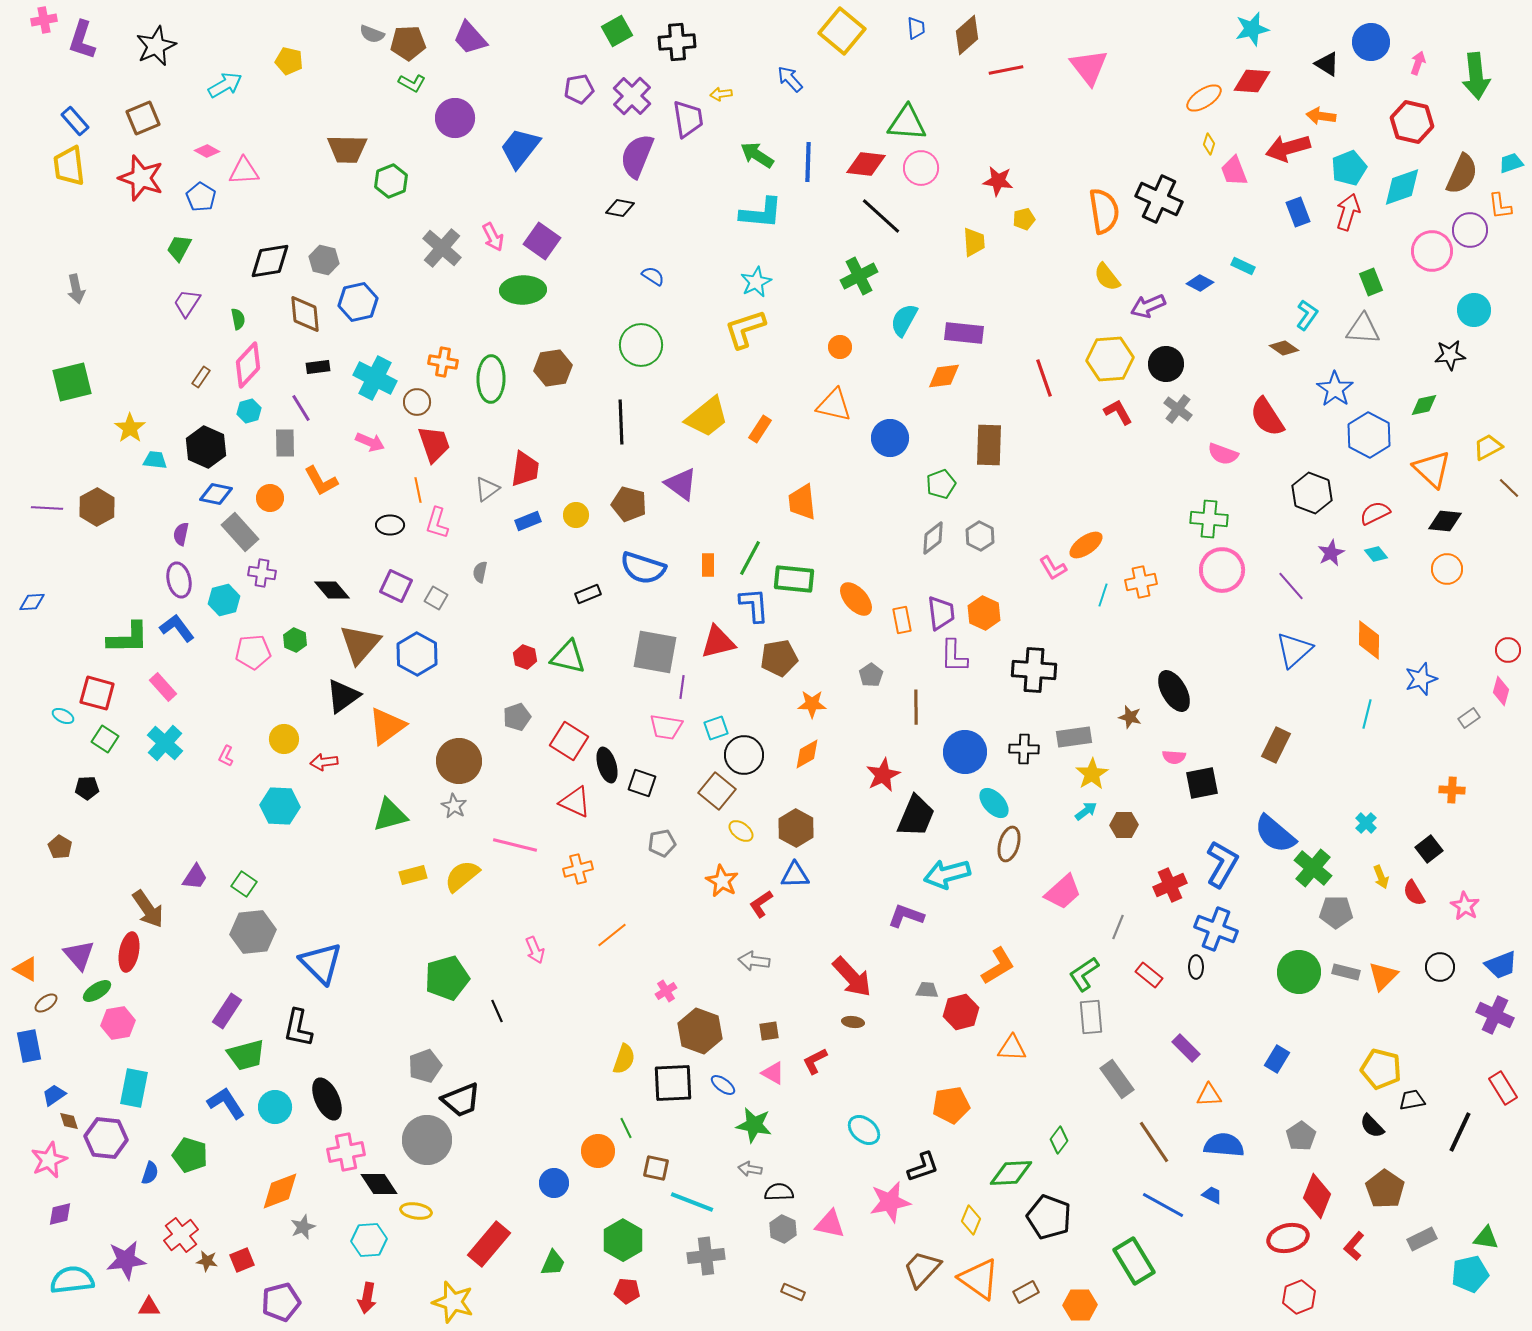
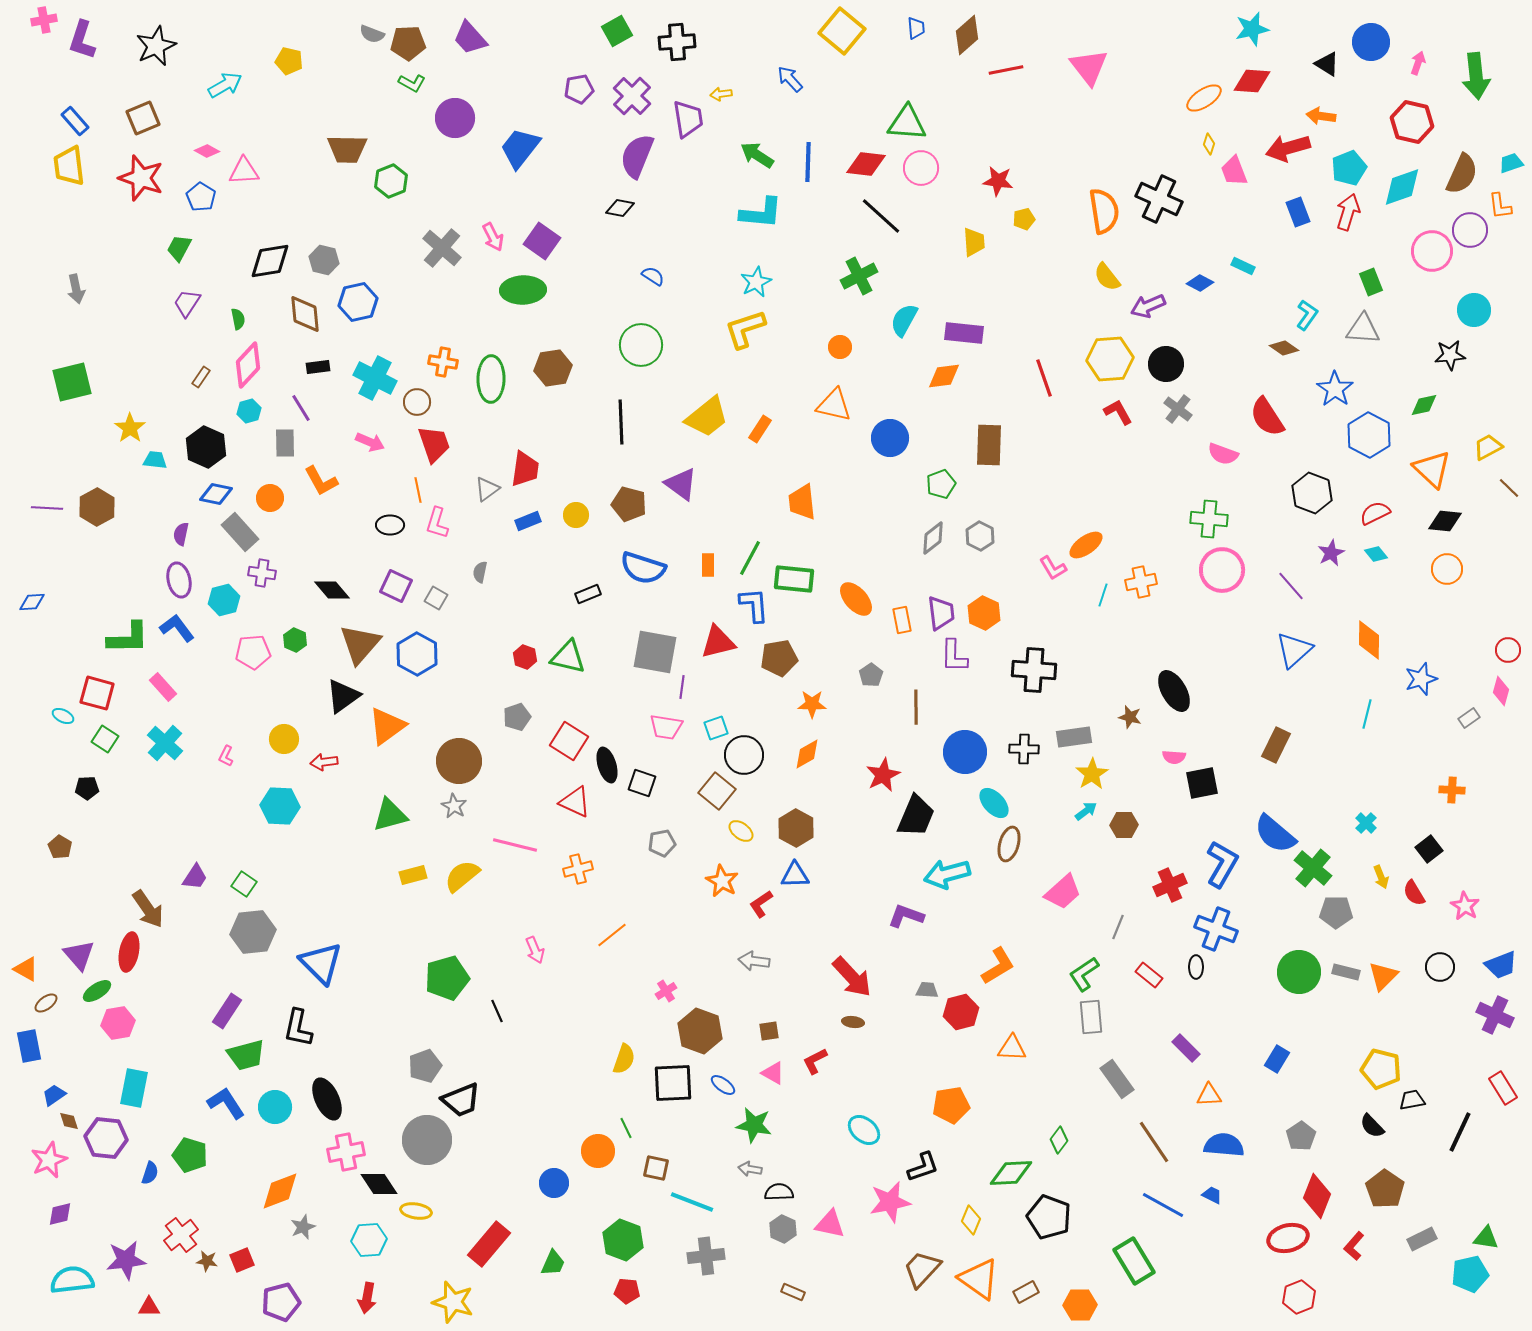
green hexagon at (623, 1240): rotated 9 degrees counterclockwise
